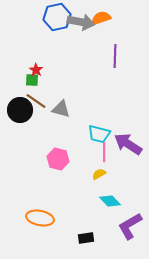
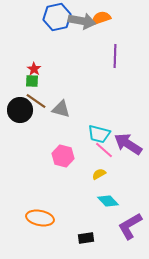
gray arrow: moved 1 px right, 1 px up
red star: moved 2 px left, 1 px up
green square: moved 1 px down
pink line: moved 2 px up; rotated 48 degrees counterclockwise
pink hexagon: moved 5 px right, 3 px up
cyan diamond: moved 2 px left
